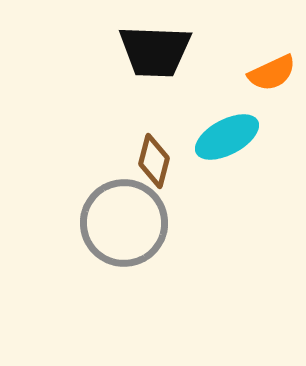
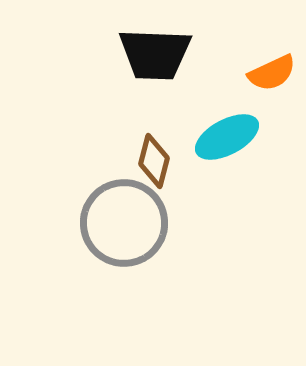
black trapezoid: moved 3 px down
